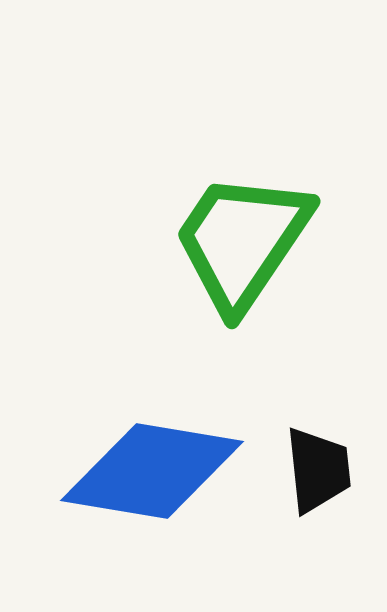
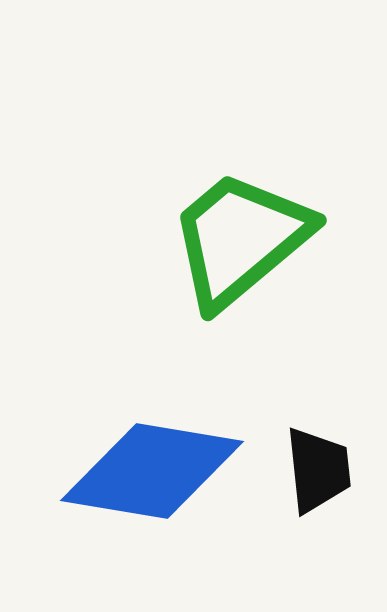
green trapezoid: moved 2 px left, 2 px up; rotated 16 degrees clockwise
